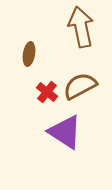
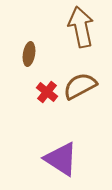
purple triangle: moved 4 px left, 27 px down
